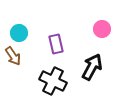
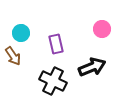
cyan circle: moved 2 px right
black arrow: rotated 40 degrees clockwise
